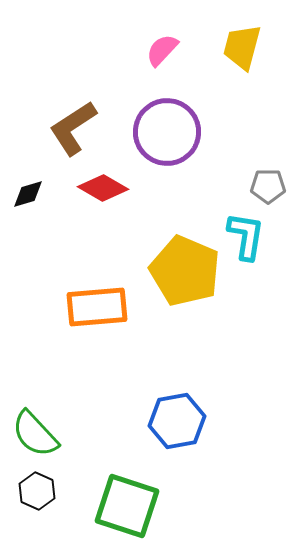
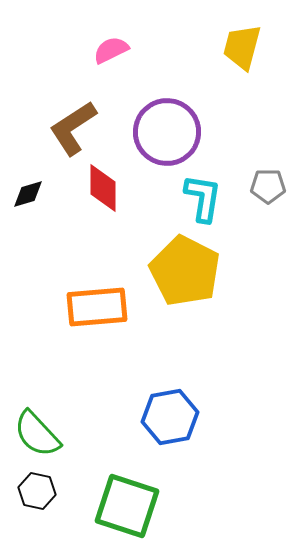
pink semicircle: moved 51 px left; rotated 21 degrees clockwise
red diamond: rotated 60 degrees clockwise
cyan L-shape: moved 43 px left, 38 px up
yellow pentagon: rotated 4 degrees clockwise
blue hexagon: moved 7 px left, 4 px up
green semicircle: moved 2 px right
black hexagon: rotated 12 degrees counterclockwise
